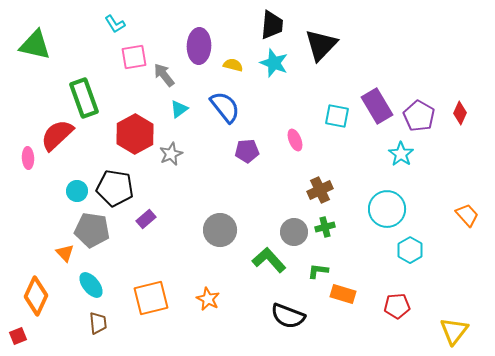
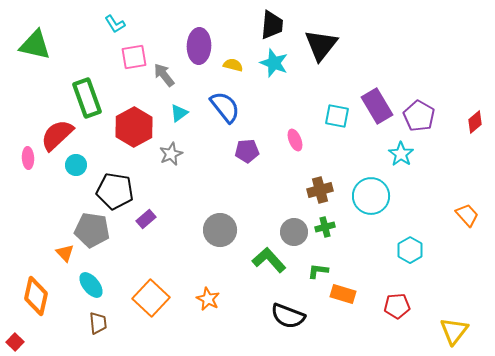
black triangle at (321, 45): rotated 6 degrees counterclockwise
green rectangle at (84, 98): moved 3 px right
cyan triangle at (179, 109): moved 4 px down
red diamond at (460, 113): moved 15 px right, 9 px down; rotated 25 degrees clockwise
red hexagon at (135, 134): moved 1 px left, 7 px up
black pentagon at (115, 188): moved 3 px down
brown cross at (320, 190): rotated 10 degrees clockwise
cyan circle at (77, 191): moved 1 px left, 26 px up
cyan circle at (387, 209): moved 16 px left, 13 px up
orange diamond at (36, 296): rotated 12 degrees counterclockwise
orange square at (151, 298): rotated 33 degrees counterclockwise
red square at (18, 336): moved 3 px left, 6 px down; rotated 24 degrees counterclockwise
